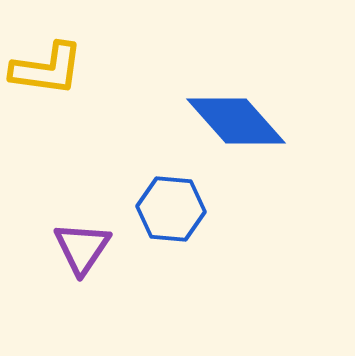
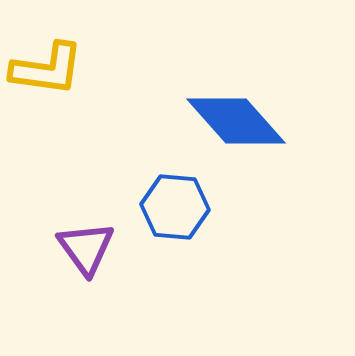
blue hexagon: moved 4 px right, 2 px up
purple triangle: moved 4 px right; rotated 10 degrees counterclockwise
